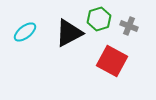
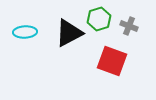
cyan ellipse: rotated 35 degrees clockwise
red square: rotated 8 degrees counterclockwise
